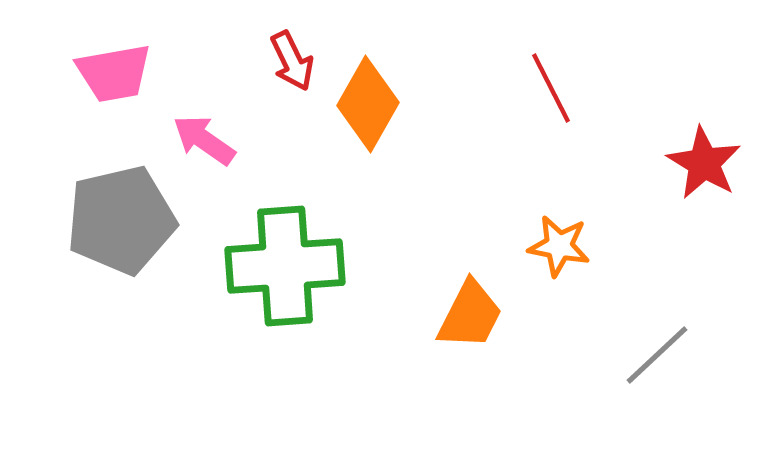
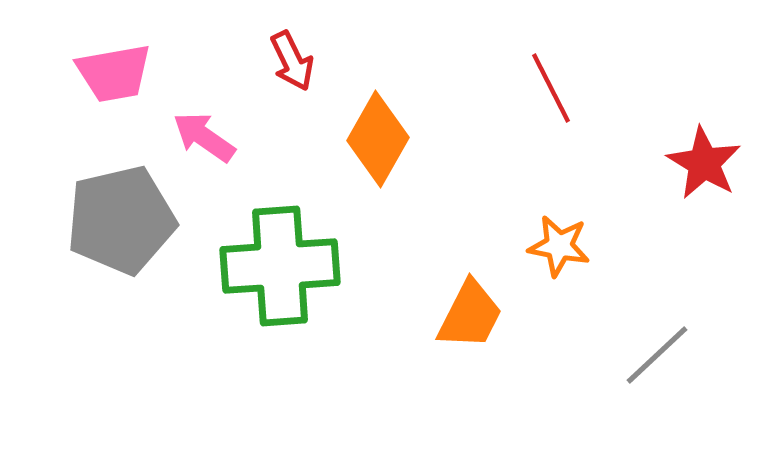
orange diamond: moved 10 px right, 35 px down
pink arrow: moved 3 px up
green cross: moved 5 px left
